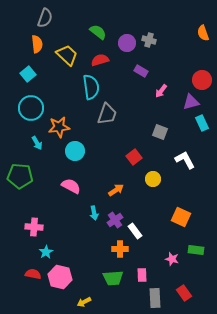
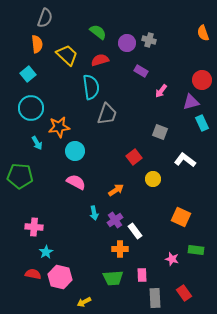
white L-shape at (185, 160): rotated 25 degrees counterclockwise
pink semicircle at (71, 186): moved 5 px right, 4 px up
